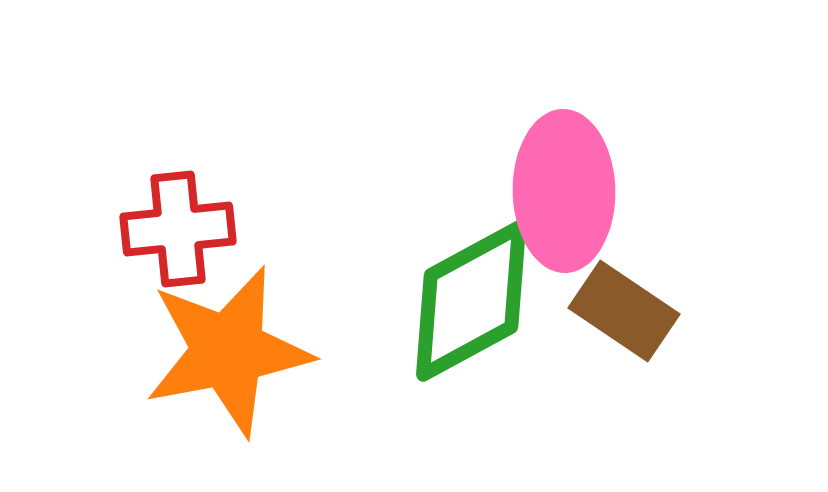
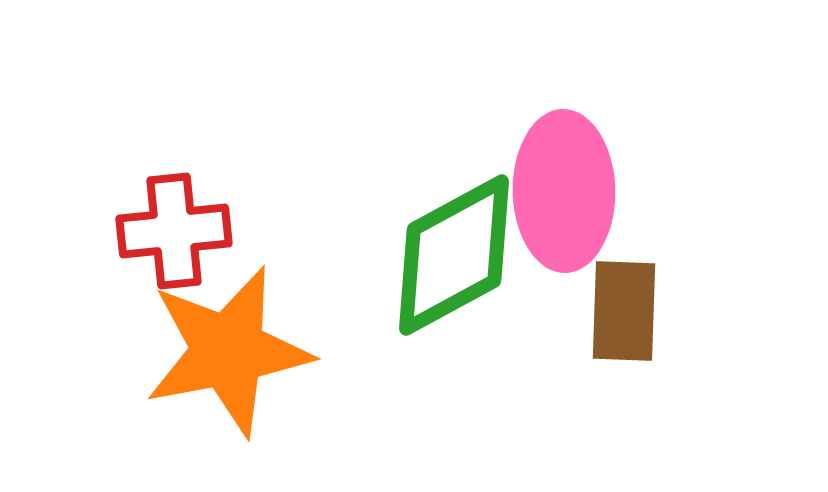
red cross: moved 4 px left, 2 px down
green diamond: moved 17 px left, 46 px up
brown rectangle: rotated 58 degrees clockwise
